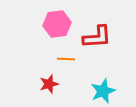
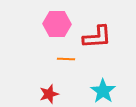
pink hexagon: rotated 8 degrees clockwise
red star: moved 10 px down
cyan star: rotated 15 degrees counterclockwise
